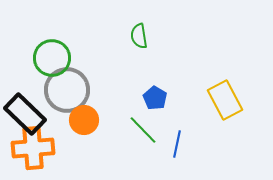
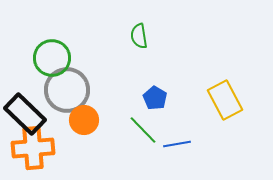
blue line: rotated 68 degrees clockwise
